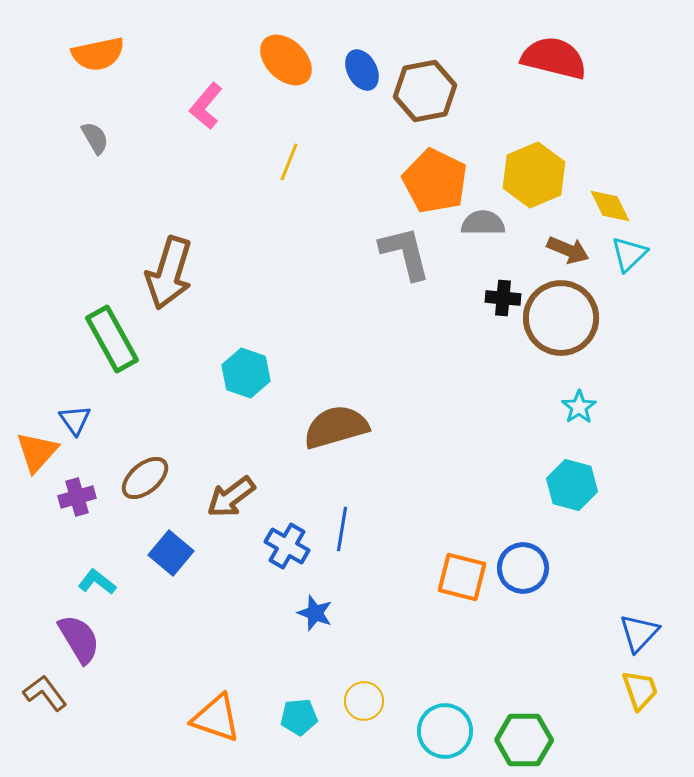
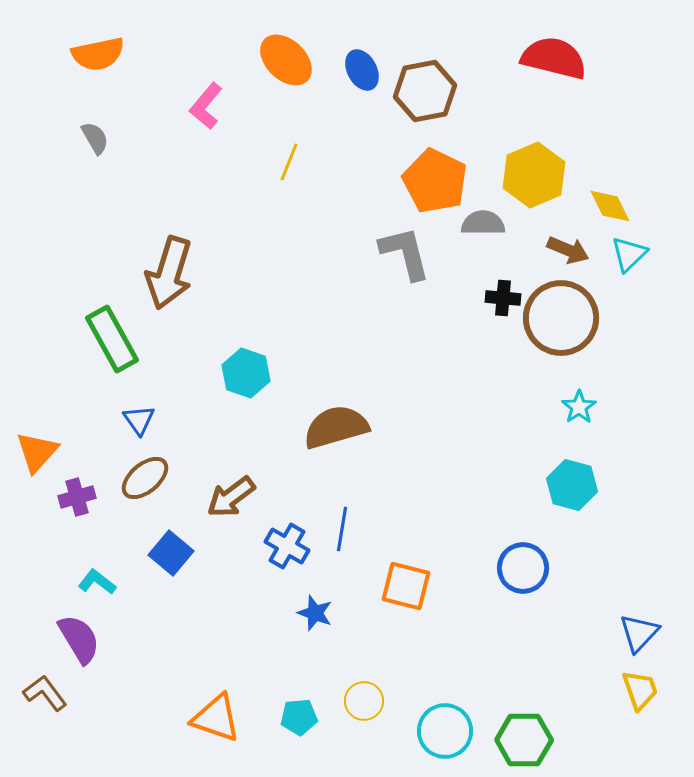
blue triangle at (75, 420): moved 64 px right
orange square at (462, 577): moved 56 px left, 9 px down
